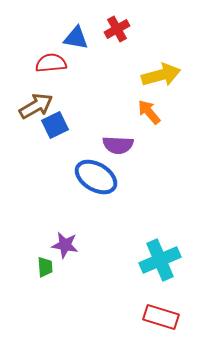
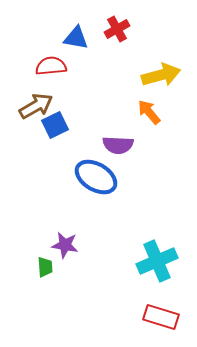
red semicircle: moved 3 px down
cyan cross: moved 3 px left, 1 px down
